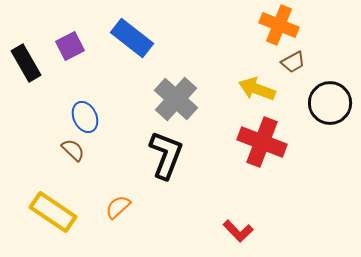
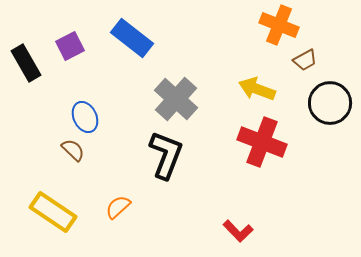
brown trapezoid: moved 12 px right, 2 px up
